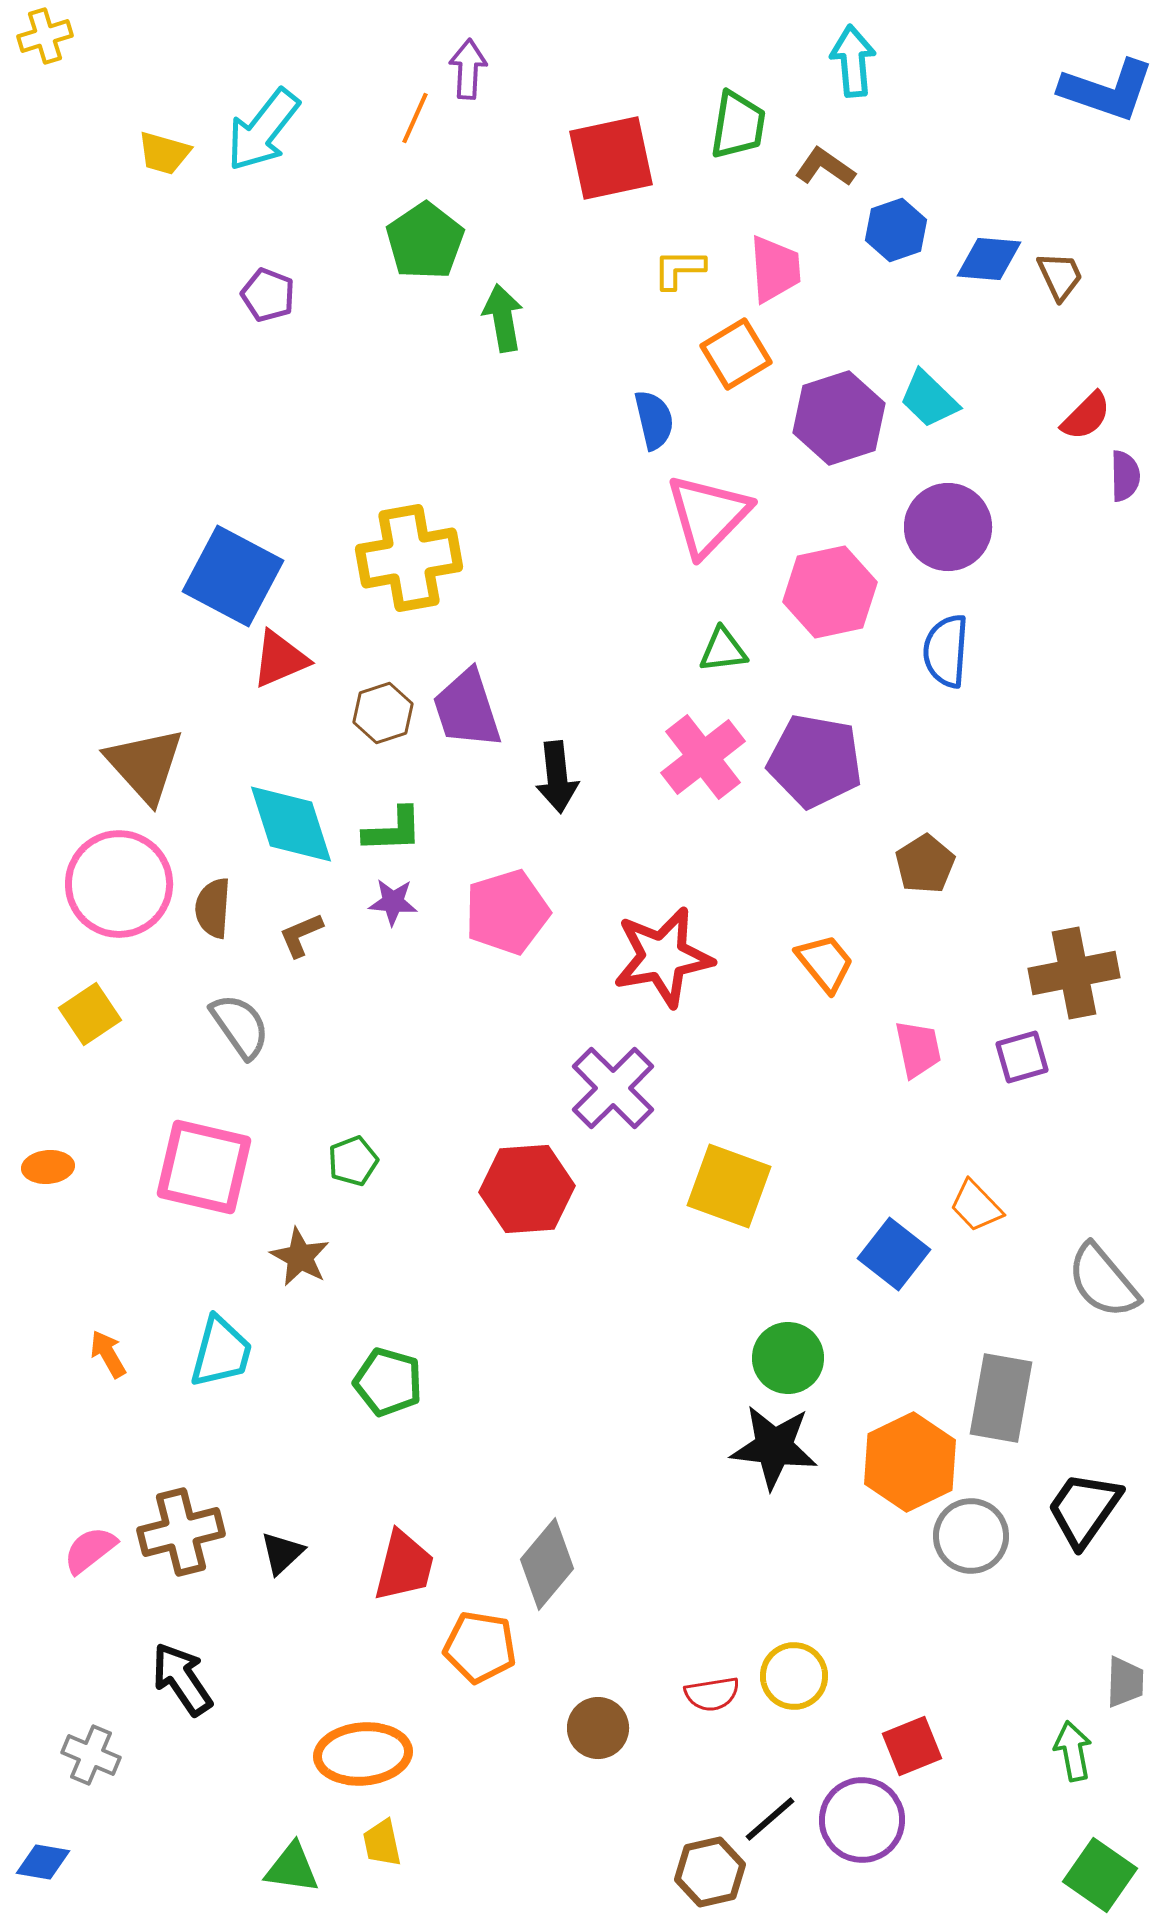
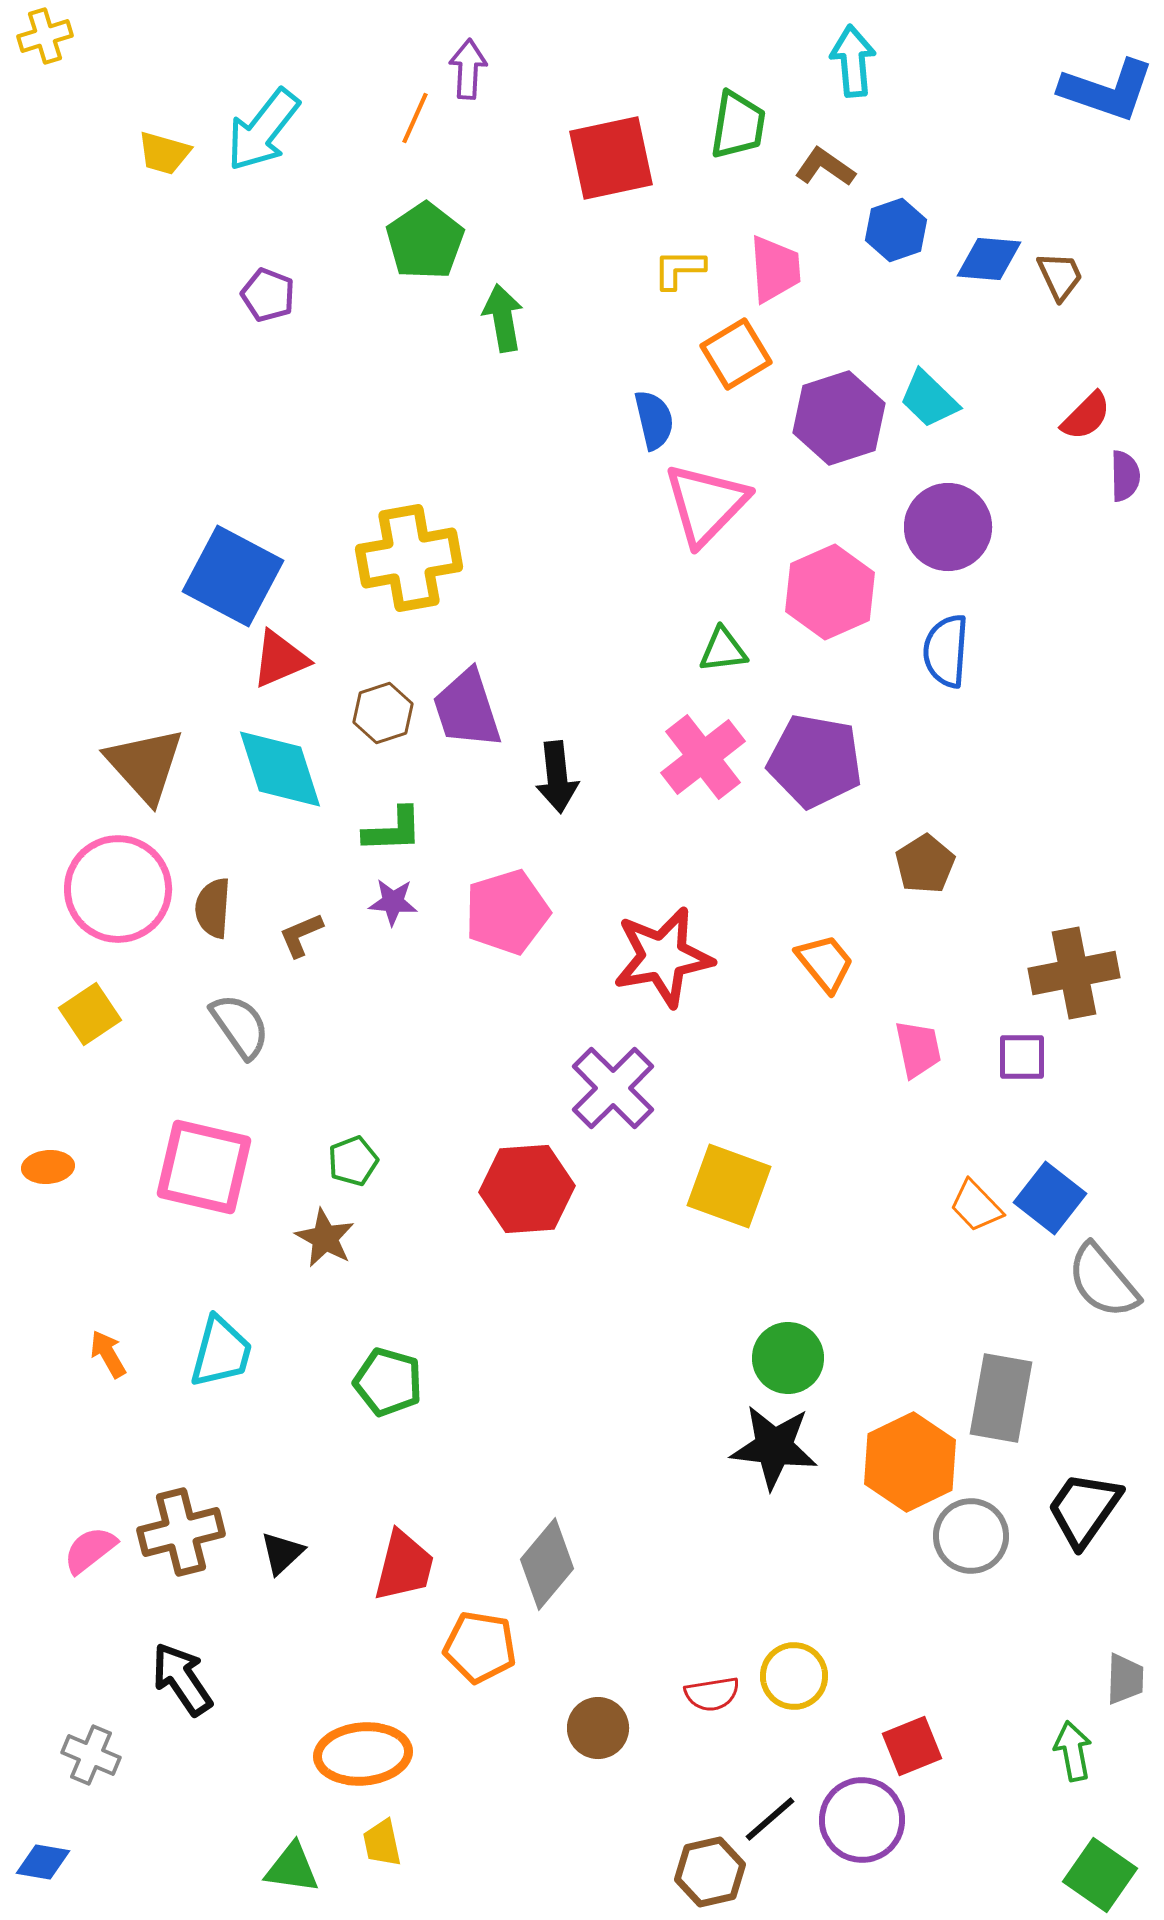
pink triangle at (708, 515): moved 2 px left, 11 px up
pink hexagon at (830, 592): rotated 12 degrees counterclockwise
cyan diamond at (291, 824): moved 11 px left, 55 px up
pink circle at (119, 884): moved 1 px left, 5 px down
purple square at (1022, 1057): rotated 16 degrees clockwise
blue square at (894, 1254): moved 156 px right, 56 px up
brown star at (300, 1257): moved 25 px right, 19 px up
gray trapezoid at (1125, 1682): moved 3 px up
